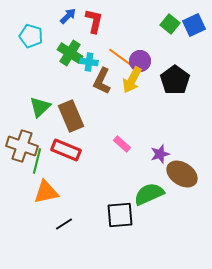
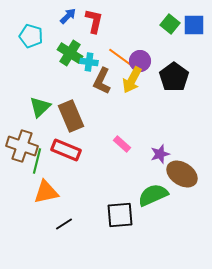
blue square: rotated 25 degrees clockwise
black pentagon: moved 1 px left, 3 px up
green semicircle: moved 4 px right, 1 px down
